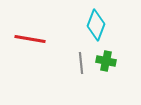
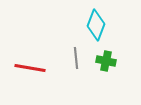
red line: moved 29 px down
gray line: moved 5 px left, 5 px up
